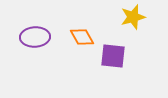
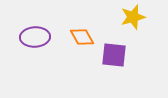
purple square: moved 1 px right, 1 px up
